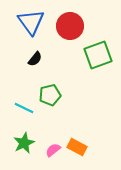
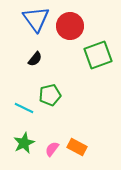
blue triangle: moved 5 px right, 3 px up
pink semicircle: moved 1 px left, 1 px up; rotated 14 degrees counterclockwise
